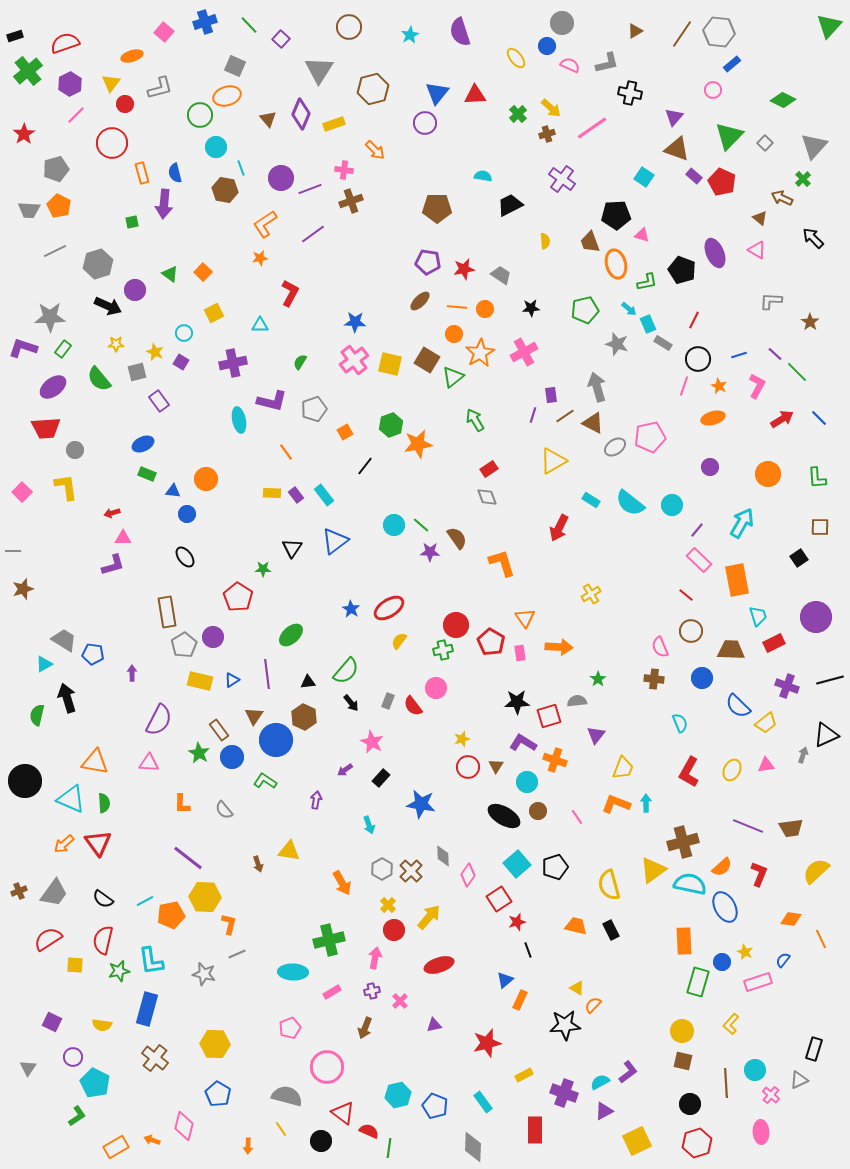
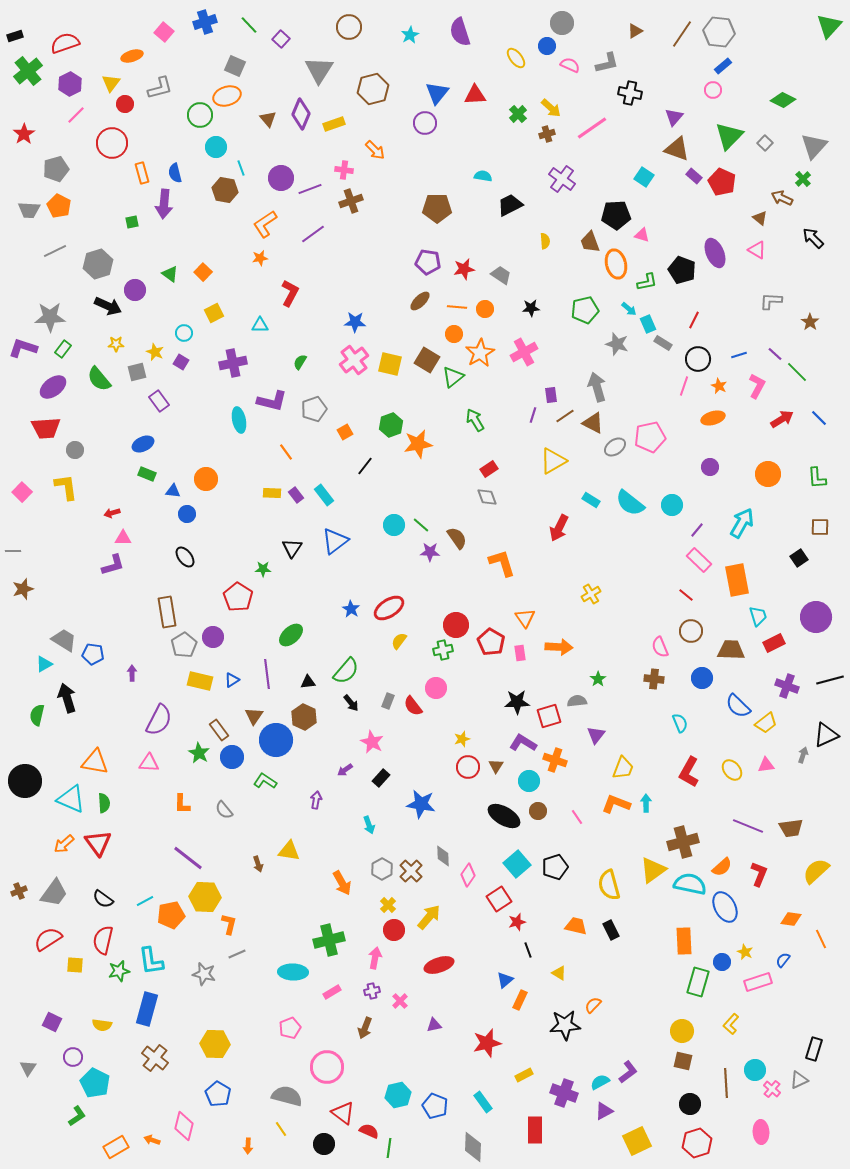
blue rectangle at (732, 64): moved 9 px left, 2 px down
yellow ellipse at (732, 770): rotated 65 degrees counterclockwise
cyan circle at (527, 782): moved 2 px right, 1 px up
yellow triangle at (577, 988): moved 18 px left, 15 px up
pink cross at (771, 1095): moved 1 px right, 6 px up
black circle at (321, 1141): moved 3 px right, 3 px down
